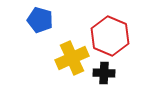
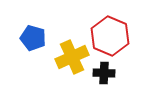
blue pentagon: moved 7 px left, 18 px down
yellow cross: moved 1 px up
